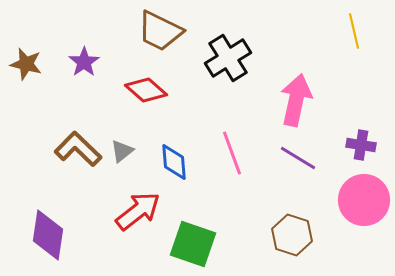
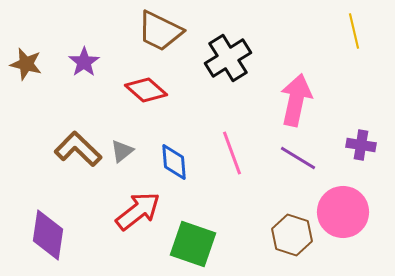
pink circle: moved 21 px left, 12 px down
